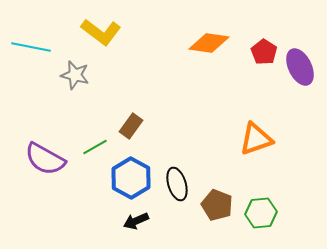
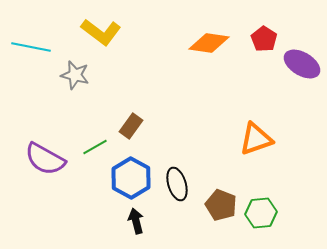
red pentagon: moved 13 px up
purple ellipse: moved 2 px right, 3 px up; rotated 33 degrees counterclockwise
brown pentagon: moved 4 px right
black arrow: rotated 100 degrees clockwise
